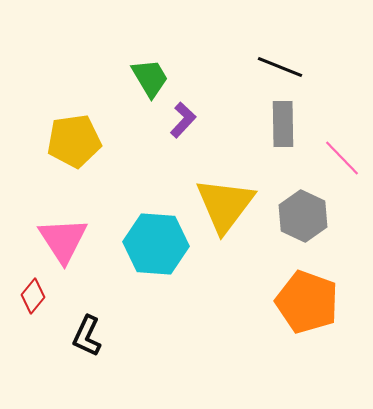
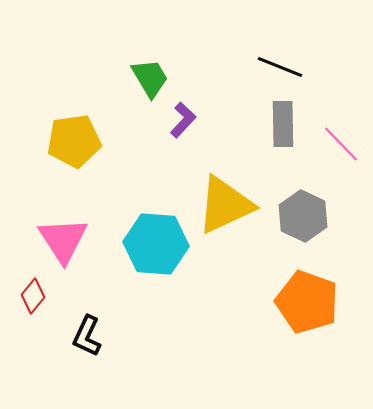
pink line: moved 1 px left, 14 px up
yellow triangle: rotated 28 degrees clockwise
